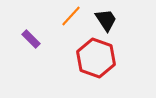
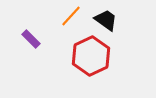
black trapezoid: rotated 20 degrees counterclockwise
red hexagon: moved 5 px left, 2 px up; rotated 15 degrees clockwise
